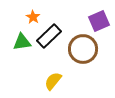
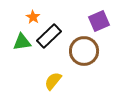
brown circle: moved 1 px right, 2 px down
